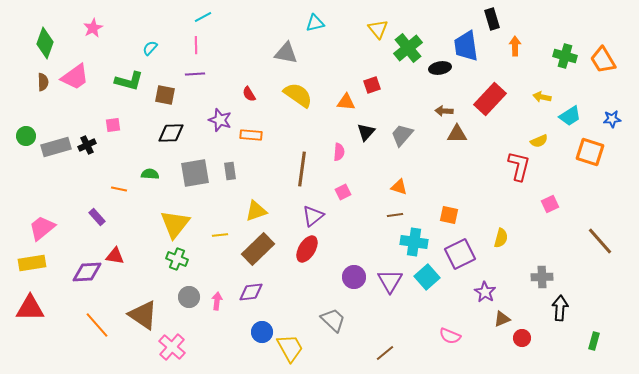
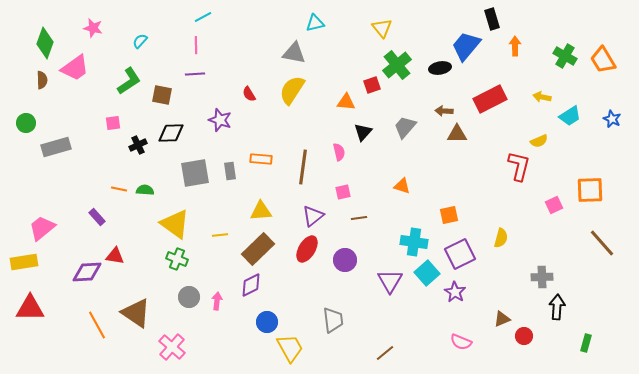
pink star at (93, 28): rotated 30 degrees counterclockwise
yellow triangle at (378, 29): moved 4 px right, 1 px up
blue trapezoid at (466, 46): rotated 48 degrees clockwise
cyan semicircle at (150, 48): moved 10 px left, 7 px up
green cross at (408, 48): moved 11 px left, 17 px down
gray triangle at (286, 53): moved 8 px right
green cross at (565, 56): rotated 15 degrees clockwise
pink trapezoid at (75, 77): moved 9 px up
green L-shape at (129, 81): rotated 48 degrees counterclockwise
brown semicircle at (43, 82): moved 1 px left, 2 px up
brown square at (165, 95): moved 3 px left
yellow semicircle at (298, 95): moved 6 px left, 5 px up; rotated 92 degrees counterclockwise
red rectangle at (490, 99): rotated 20 degrees clockwise
blue star at (612, 119): rotated 30 degrees clockwise
pink square at (113, 125): moved 2 px up
black triangle at (366, 132): moved 3 px left
orange rectangle at (251, 135): moved 10 px right, 24 px down
gray trapezoid at (402, 135): moved 3 px right, 8 px up
green circle at (26, 136): moved 13 px up
black cross at (87, 145): moved 51 px right
pink semicircle at (339, 152): rotated 18 degrees counterclockwise
orange square at (590, 152): moved 38 px down; rotated 20 degrees counterclockwise
brown line at (302, 169): moved 1 px right, 2 px up
green semicircle at (150, 174): moved 5 px left, 16 px down
orange triangle at (399, 187): moved 3 px right, 1 px up
pink square at (343, 192): rotated 14 degrees clockwise
pink square at (550, 204): moved 4 px right, 1 px down
yellow triangle at (256, 211): moved 5 px right; rotated 15 degrees clockwise
brown line at (395, 215): moved 36 px left, 3 px down
orange square at (449, 215): rotated 24 degrees counterclockwise
yellow triangle at (175, 224): rotated 32 degrees counterclockwise
brown line at (600, 241): moved 2 px right, 2 px down
yellow rectangle at (32, 263): moved 8 px left, 1 px up
purple circle at (354, 277): moved 9 px left, 17 px up
cyan square at (427, 277): moved 4 px up
purple diamond at (251, 292): moved 7 px up; rotated 20 degrees counterclockwise
purple star at (485, 292): moved 30 px left
black arrow at (560, 308): moved 3 px left, 1 px up
brown triangle at (143, 315): moved 7 px left, 2 px up
gray trapezoid at (333, 320): rotated 40 degrees clockwise
orange line at (97, 325): rotated 12 degrees clockwise
blue circle at (262, 332): moved 5 px right, 10 px up
pink semicircle at (450, 336): moved 11 px right, 6 px down
red circle at (522, 338): moved 2 px right, 2 px up
green rectangle at (594, 341): moved 8 px left, 2 px down
